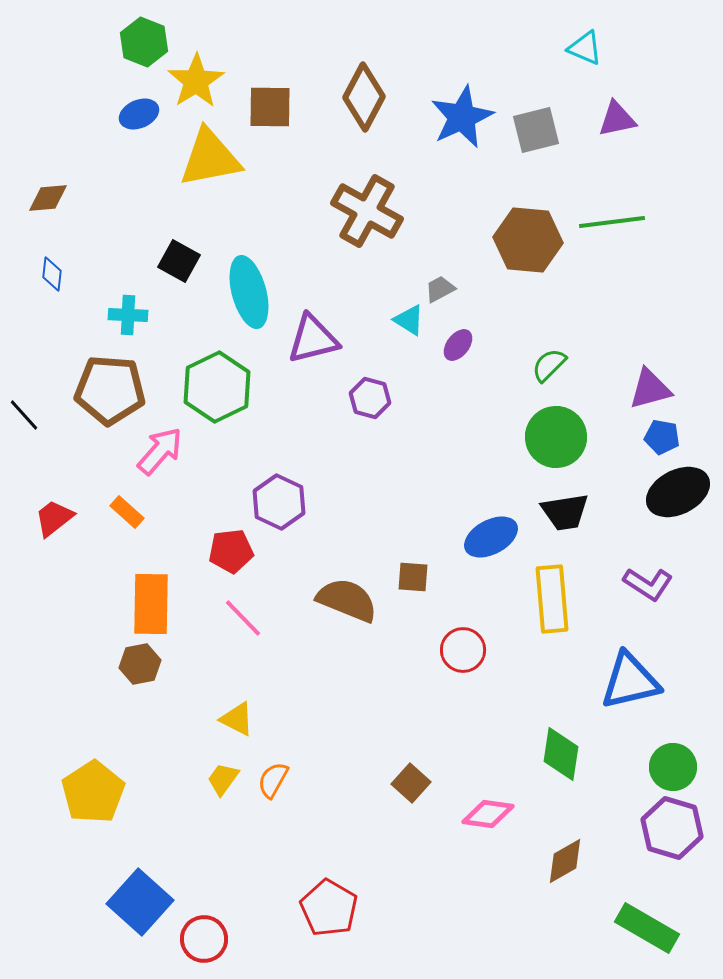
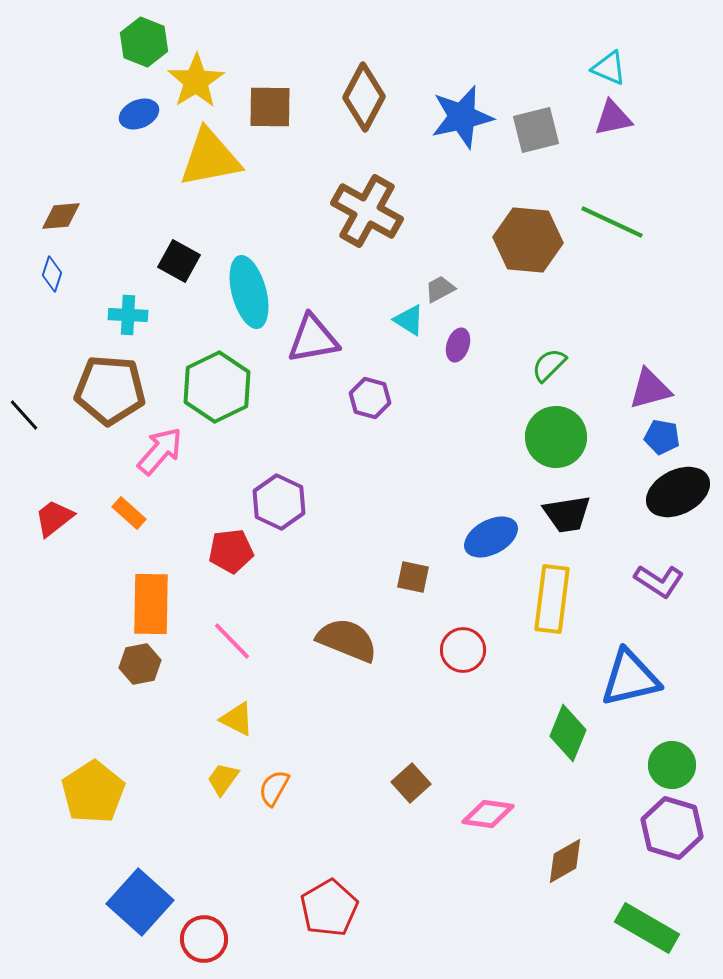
cyan triangle at (585, 48): moved 24 px right, 20 px down
blue star at (462, 117): rotated 12 degrees clockwise
purple triangle at (617, 119): moved 4 px left, 1 px up
brown diamond at (48, 198): moved 13 px right, 18 px down
green line at (612, 222): rotated 32 degrees clockwise
blue diamond at (52, 274): rotated 12 degrees clockwise
purple triangle at (313, 339): rotated 4 degrees clockwise
purple ellipse at (458, 345): rotated 20 degrees counterclockwise
orange rectangle at (127, 512): moved 2 px right, 1 px down
black trapezoid at (565, 512): moved 2 px right, 2 px down
brown square at (413, 577): rotated 8 degrees clockwise
purple L-shape at (648, 584): moved 11 px right, 3 px up
yellow rectangle at (552, 599): rotated 12 degrees clockwise
brown semicircle at (347, 600): moved 40 px down
pink line at (243, 618): moved 11 px left, 23 px down
blue triangle at (630, 681): moved 3 px up
green diamond at (561, 754): moved 7 px right, 21 px up; rotated 14 degrees clockwise
green circle at (673, 767): moved 1 px left, 2 px up
orange semicircle at (273, 780): moved 1 px right, 8 px down
brown square at (411, 783): rotated 6 degrees clockwise
red pentagon at (329, 908): rotated 12 degrees clockwise
